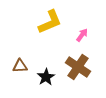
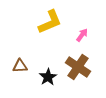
black star: moved 2 px right
